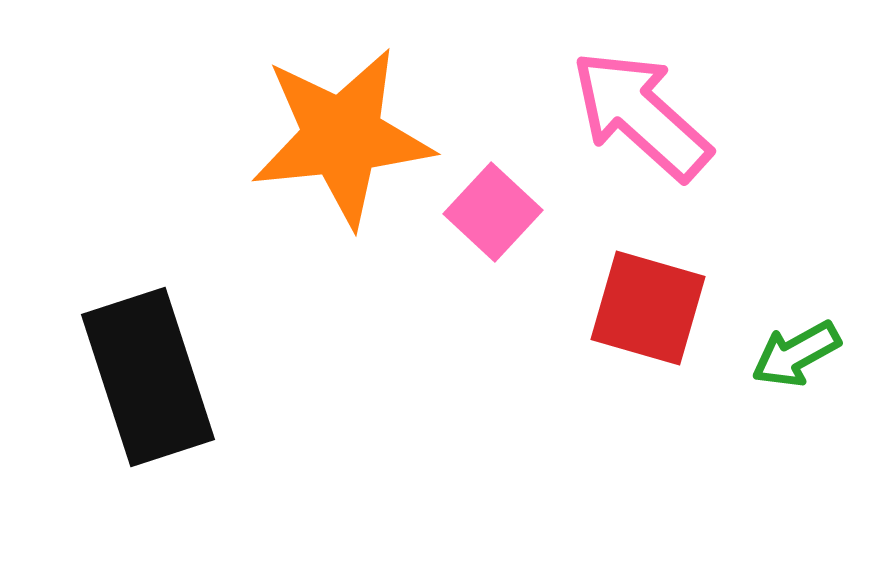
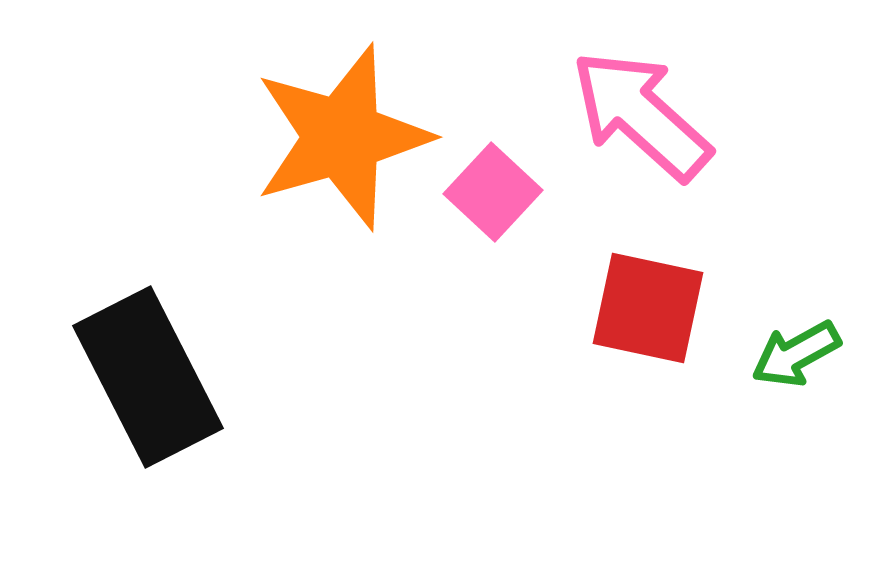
orange star: rotated 10 degrees counterclockwise
pink square: moved 20 px up
red square: rotated 4 degrees counterclockwise
black rectangle: rotated 9 degrees counterclockwise
